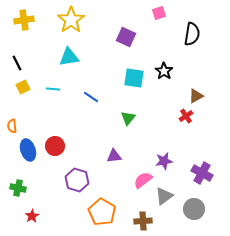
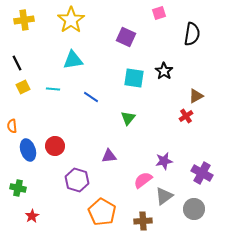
cyan triangle: moved 4 px right, 3 px down
purple triangle: moved 5 px left
